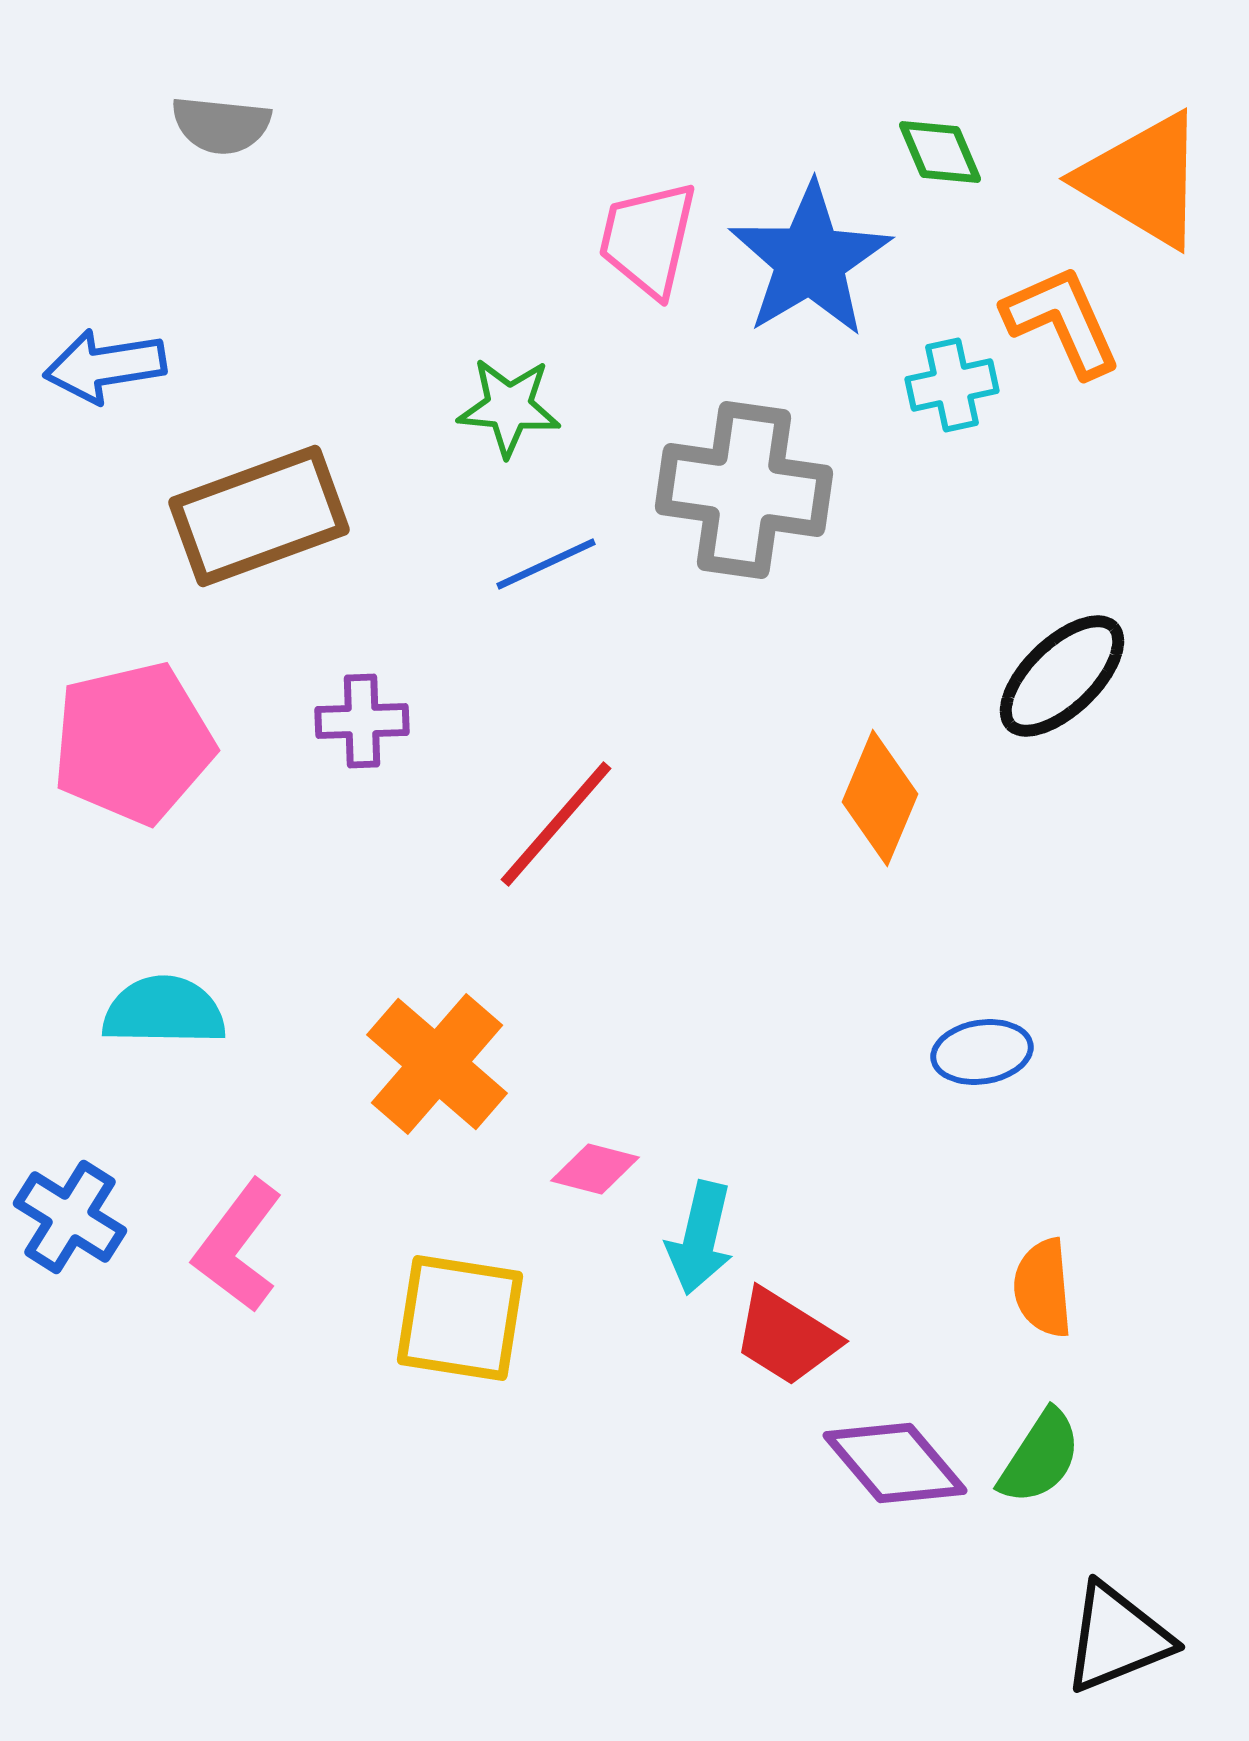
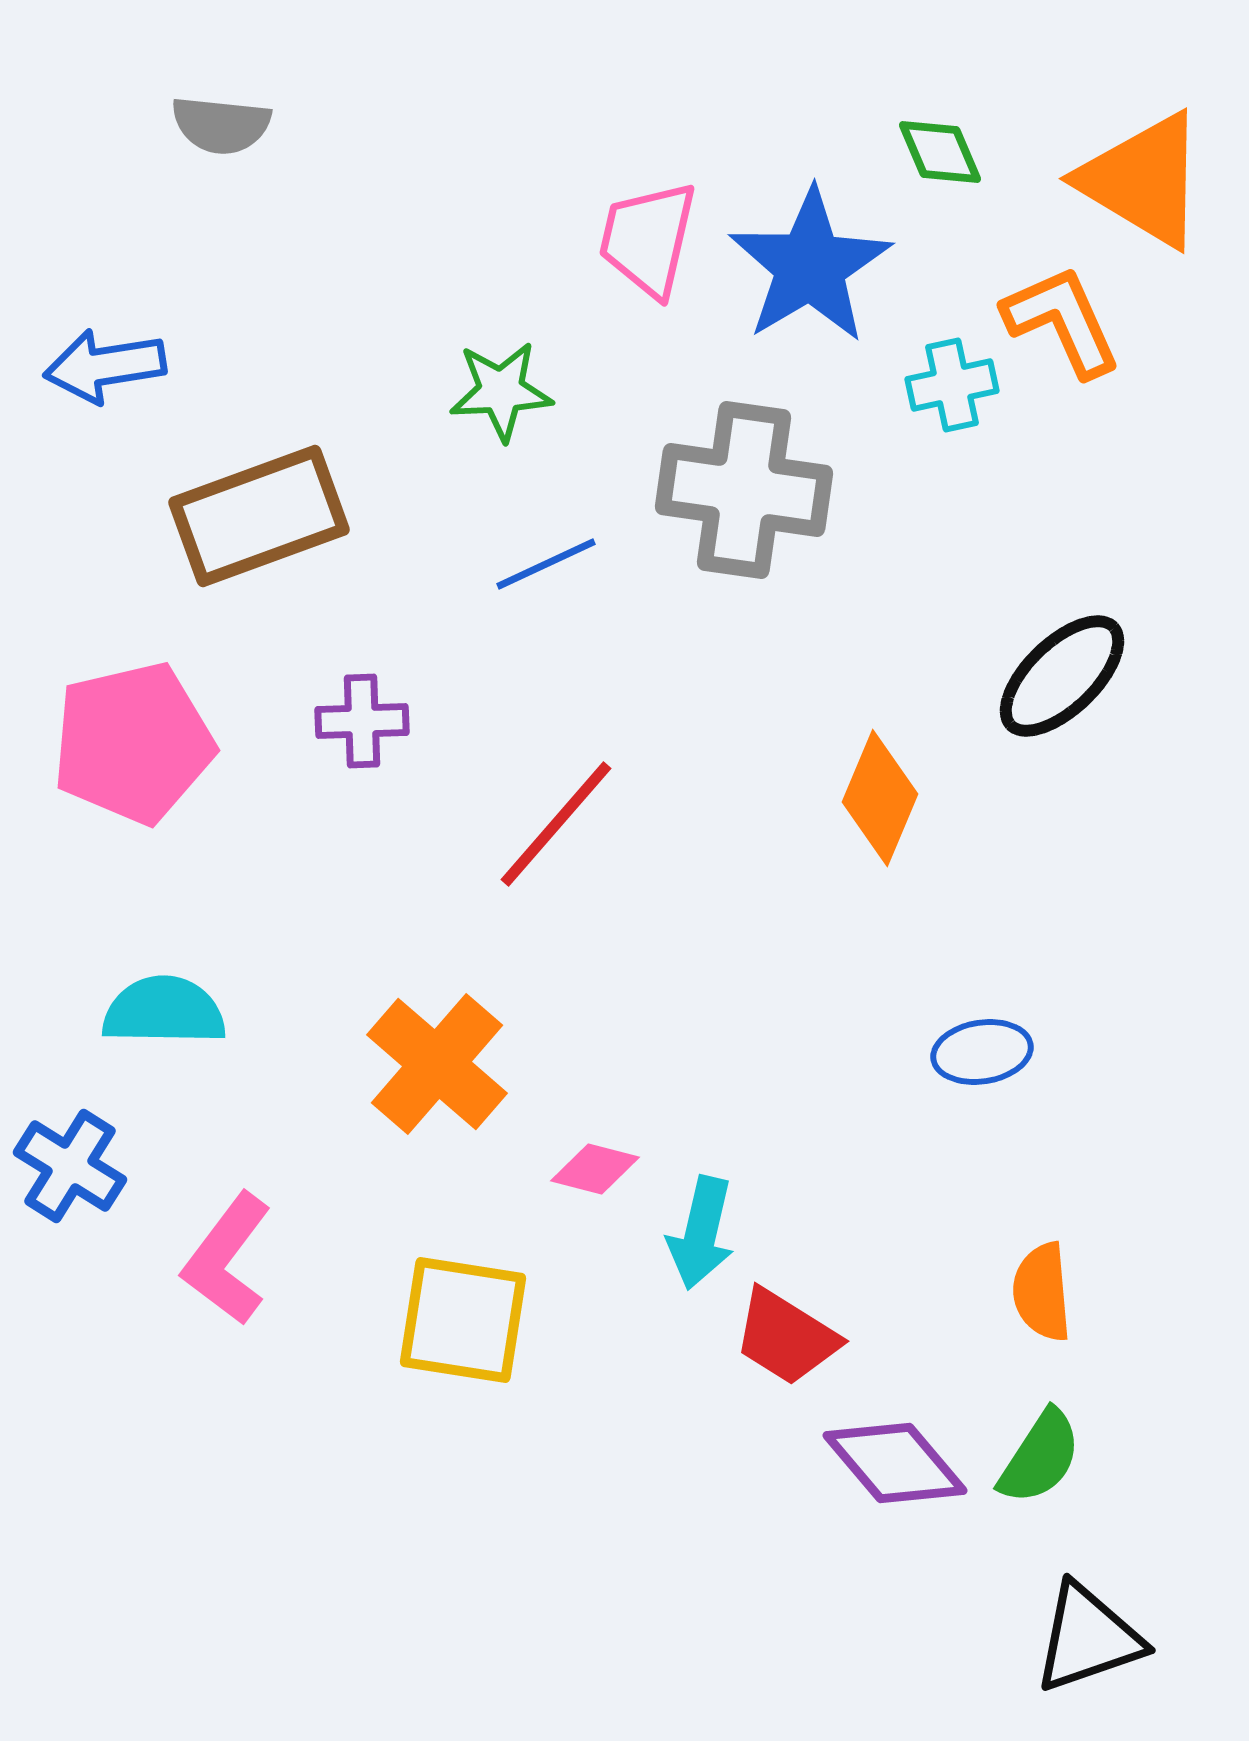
blue star: moved 6 px down
green star: moved 8 px left, 16 px up; rotated 8 degrees counterclockwise
blue cross: moved 51 px up
cyan arrow: moved 1 px right, 5 px up
pink L-shape: moved 11 px left, 13 px down
orange semicircle: moved 1 px left, 4 px down
yellow square: moved 3 px right, 2 px down
black triangle: moved 29 px left; rotated 3 degrees clockwise
